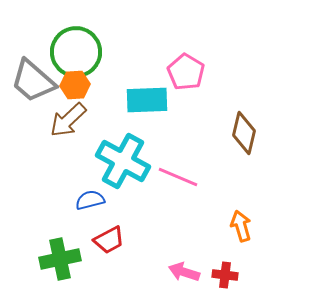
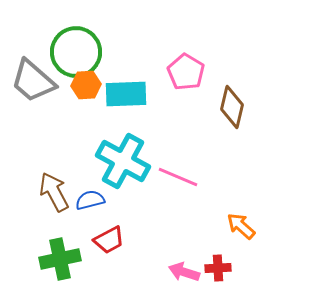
orange hexagon: moved 11 px right
cyan rectangle: moved 21 px left, 6 px up
brown arrow: moved 14 px left, 72 px down; rotated 105 degrees clockwise
brown diamond: moved 12 px left, 26 px up
orange arrow: rotated 32 degrees counterclockwise
red cross: moved 7 px left, 7 px up; rotated 10 degrees counterclockwise
